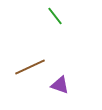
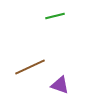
green line: rotated 66 degrees counterclockwise
